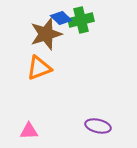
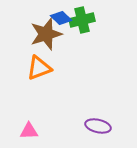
green cross: moved 1 px right
